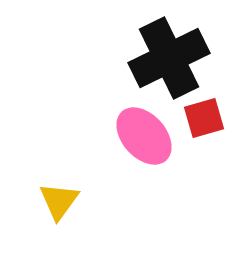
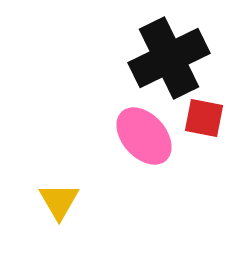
red square: rotated 27 degrees clockwise
yellow triangle: rotated 6 degrees counterclockwise
